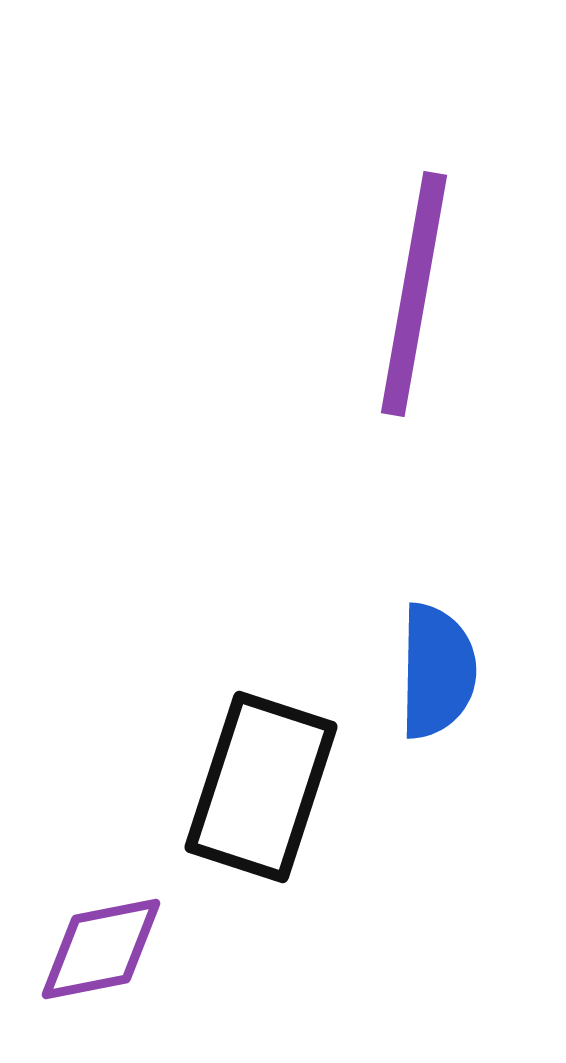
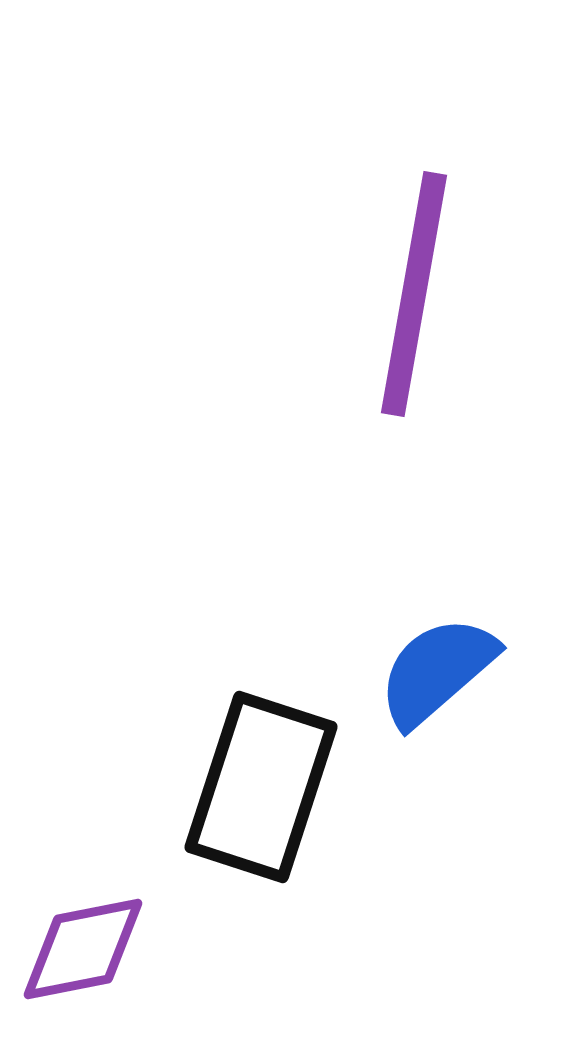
blue semicircle: rotated 132 degrees counterclockwise
purple diamond: moved 18 px left
